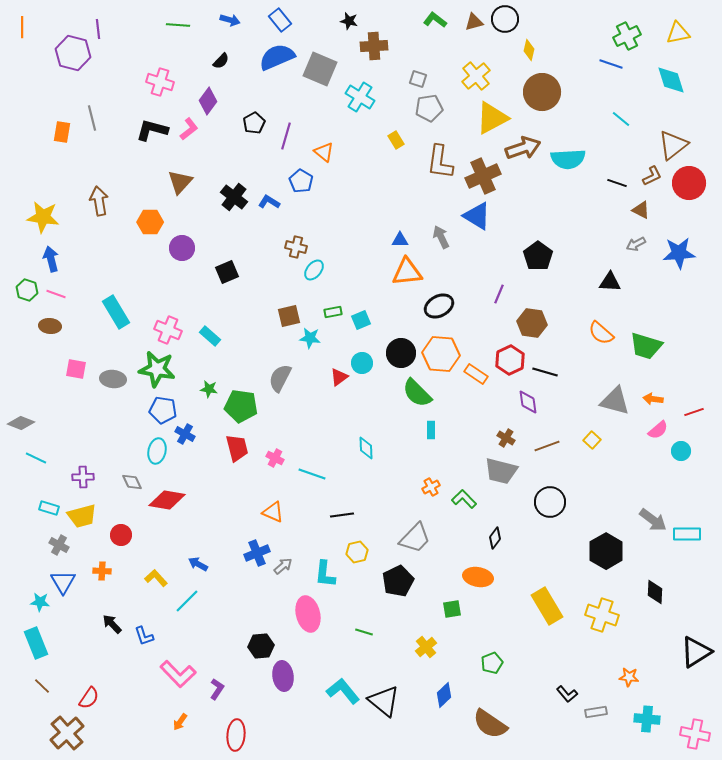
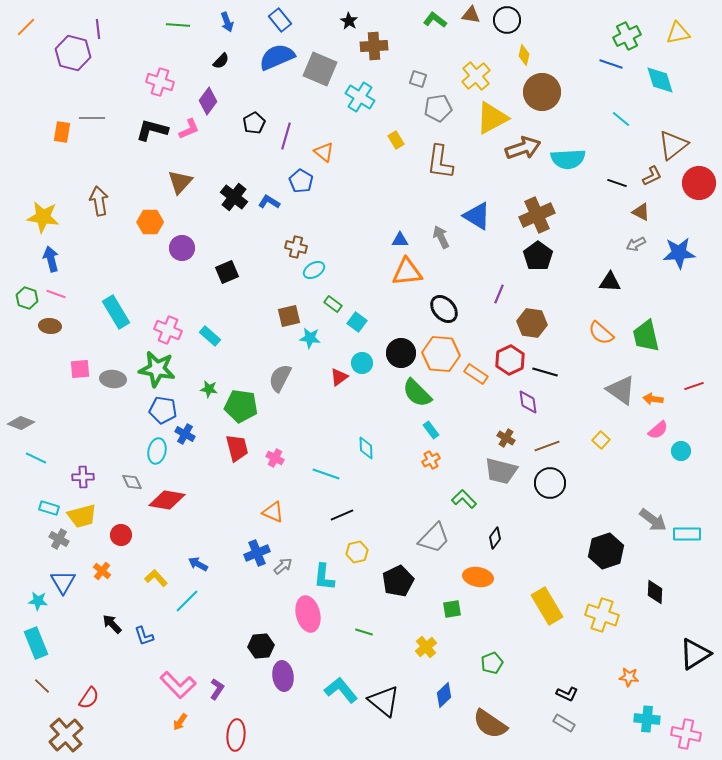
black circle at (505, 19): moved 2 px right, 1 px down
blue arrow at (230, 20): moved 3 px left, 2 px down; rotated 54 degrees clockwise
black star at (349, 21): rotated 18 degrees clockwise
brown triangle at (474, 22): moved 3 px left, 7 px up; rotated 24 degrees clockwise
orange line at (22, 27): moved 4 px right; rotated 45 degrees clockwise
yellow diamond at (529, 50): moved 5 px left, 5 px down
cyan diamond at (671, 80): moved 11 px left
gray pentagon at (429, 108): moved 9 px right
gray line at (92, 118): rotated 75 degrees counterclockwise
pink L-shape at (189, 129): rotated 15 degrees clockwise
brown cross at (483, 176): moved 54 px right, 39 px down
red circle at (689, 183): moved 10 px right
brown triangle at (641, 210): moved 2 px down
cyan ellipse at (314, 270): rotated 20 degrees clockwise
green hexagon at (27, 290): moved 8 px down
black ellipse at (439, 306): moved 5 px right, 3 px down; rotated 76 degrees clockwise
green rectangle at (333, 312): moved 8 px up; rotated 48 degrees clockwise
cyan square at (361, 320): moved 4 px left, 2 px down; rotated 30 degrees counterclockwise
green trapezoid at (646, 346): moved 10 px up; rotated 60 degrees clockwise
pink square at (76, 369): moved 4 px right; rotated 15 degrees counterclockwise
gray triangle at (615, 401): moved 6 px right, 11 px up; rotated 20 degrees clockwise
red line at (694, 412): moved 26 px up
cyan rectangle at (431, 430): rotated 36 degrees counterclockwise
yellow square at (592, 440): moved 9 px right
cyan line at (312, 474): moved 14 px right
orange cross at (431, 487): moved 27 px up
black circle at (550, 502): moved 19 px up
black line at (342, 515): rotated 15 degrees counterclockwise
gray trapezoid at (415, 538): moved 19 px right
gray cross at (59, 545): moved 6 px up
black hexagon at (606, 551): rotated 12 degrees clockwise
orange cross at (102, 571): rotated 36 degrees clockwise
cyan L-shape at (325, 574): moved 1 px left, 3 px down
cyan star at (40, 602): moved 2 px left, 1 px up
black triangle at (696, 652): moved 1 px left, 2 px down
pink L-shape at (178, 674): moved 11 px down
cyan L-shape at (343, 691): moved 2 px left, 1 px up
black L-shape at (567, 694): rotated 25 degrees counterclockwise
gray rectangle at (596, 712): moved 32 px left, 11 px down; rotated 40 degrees clockwise
brown cross at (67, 733): moved 1 px left, 2 px down
pink cross at (695, 734): moved 9 px left
